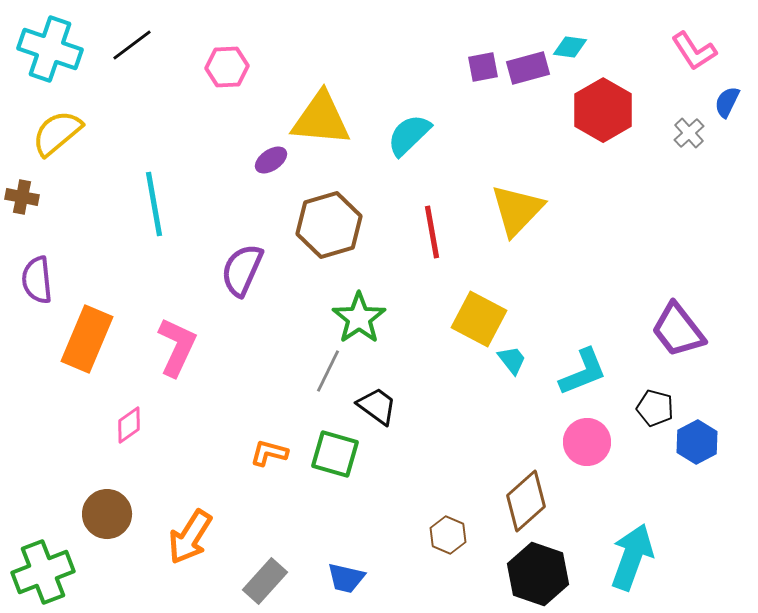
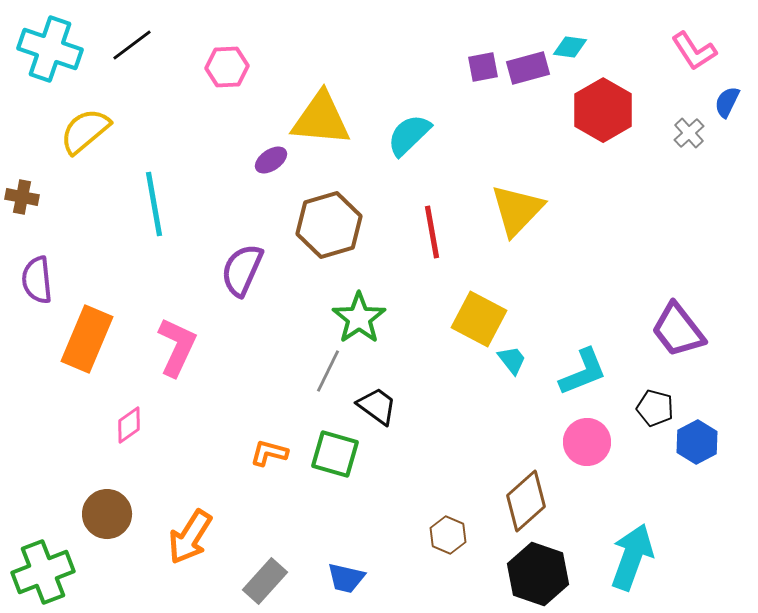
yellow semicircle at (57, 133): moved 28 px right, 2 px up
